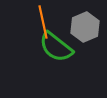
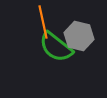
gray hexagon: moved 6 px left, 9 px down; rotated 24 degrees counterclockwise
